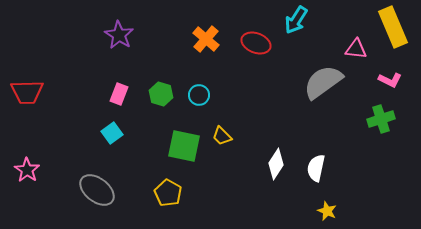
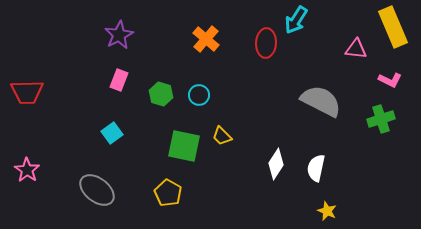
purple star: rotated 12 degrees clockwise
red ellipse: moved 10 px right; rotated 72 degrees clockwise
gray semicircle: moved 2 px left, 19 px down; rotated 63 degrees clockwise
pink rectangle: moved 14 px up
